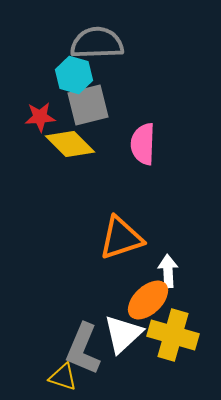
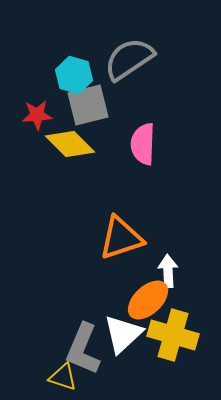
gray semicircle: moved 32 px right, 16 px down; rotated 32 degrees counterclockwise
red star: moved 3 px left, 2 px up
